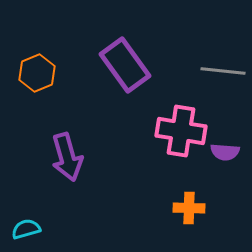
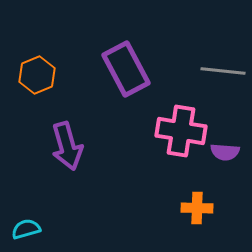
purple rectangle: moved 1 px right, 4 px down; rotated 8 degrees clockwise
orange hexagon: moved 2 px down
purple arrow: moved 11 px up
orange cross: moved 8 px right
